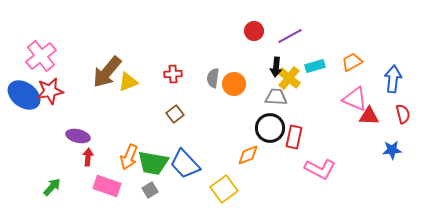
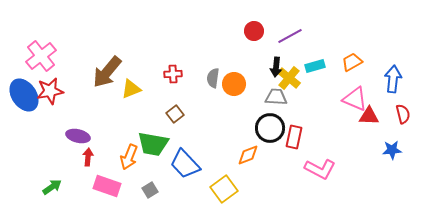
yellow triangle: moved 3 px right, 7 px down
blue ellipse: rotated 20 degrees clockwise
green trapezoid: moved 19 px up
green arrow: rotated 12 degrees clockwise
